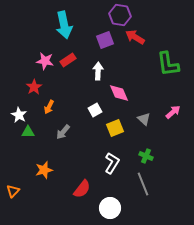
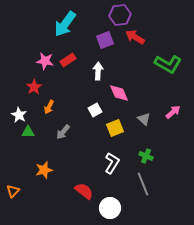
purple hexagon: rotated 15 degrees counterclockwise
cyan arrow: moved 1 px right, 1 px up; rotated 48 degrees clockwise
green L-shape: rotated 52 degrees counterclockwise
red semicircle: moved 2 px right, 2 px down; rotated 90 degrees counterclockwise
